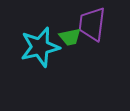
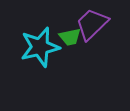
purple trapezoid: rotated 39 degrees clockwise
